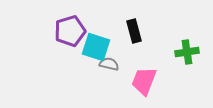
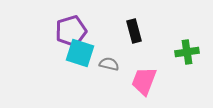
purple pentagon: moved 1 px right
cyan square: moved 16 px left, 6 px down
